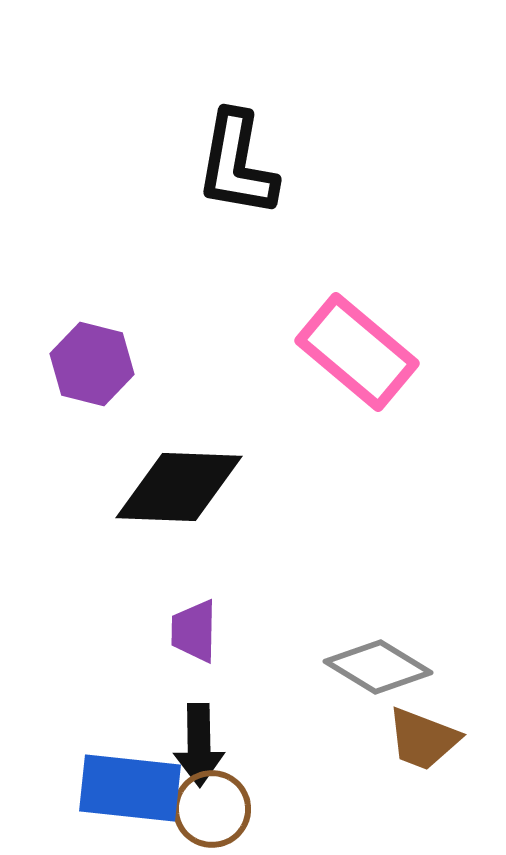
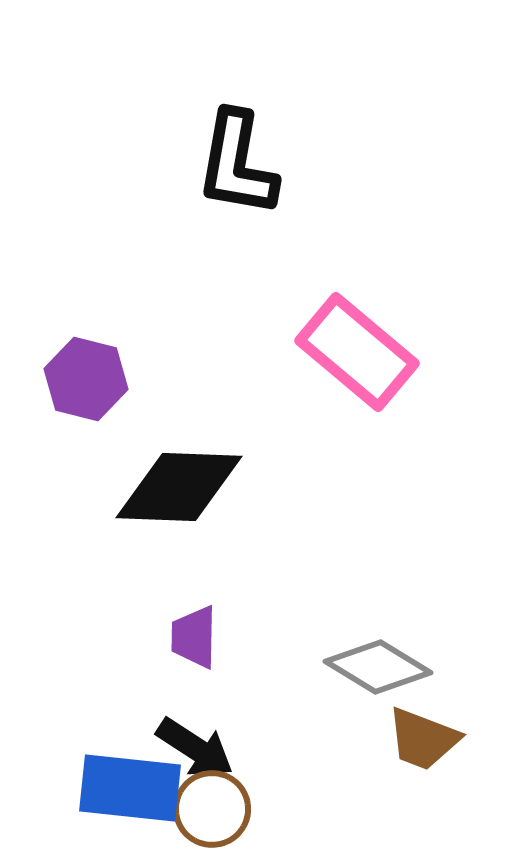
purple hexagon: moved 6 px left, 15 px down
purple trapezoid: moved 6 px down
black arrow: moved 4 px left, 3 px down; rotated 56 degrees counterclockwise
